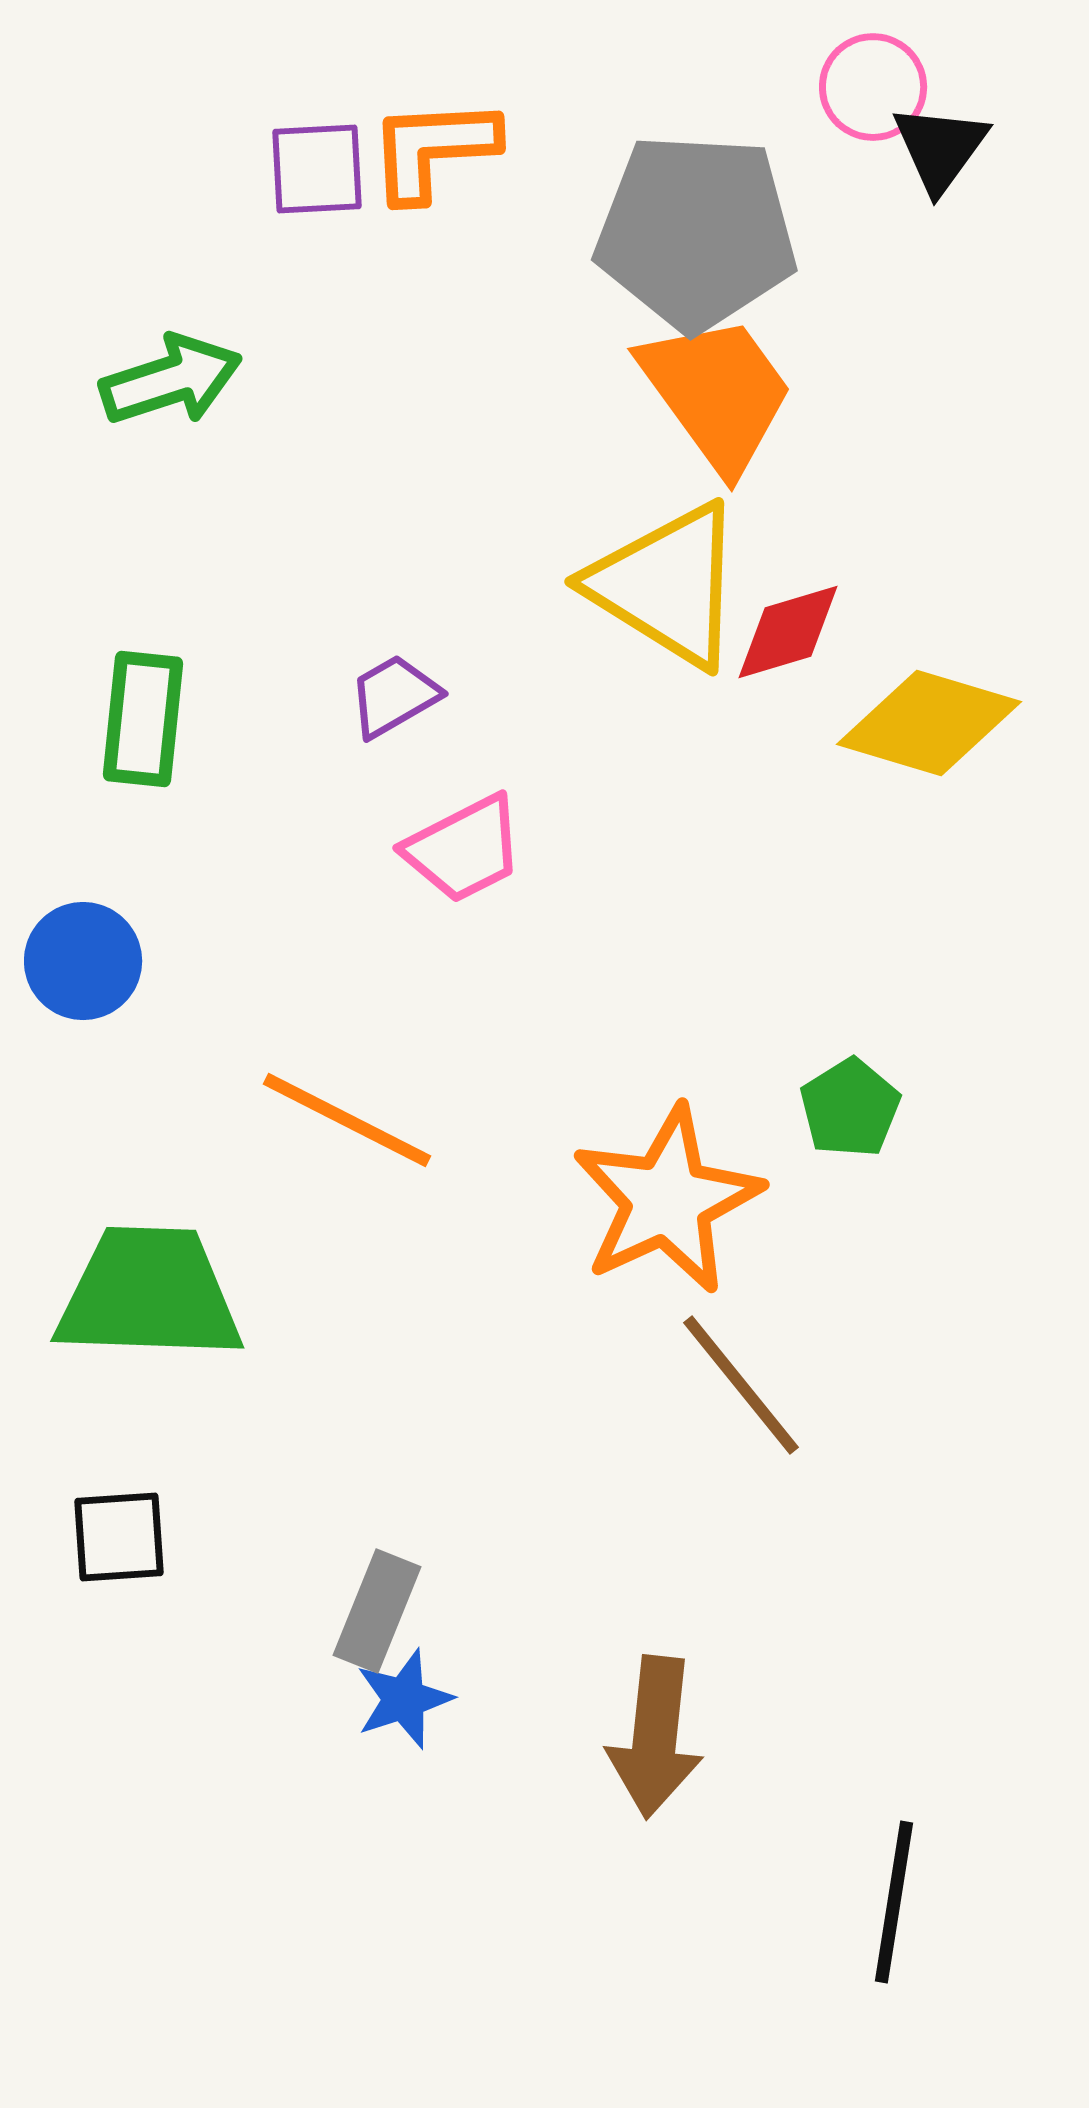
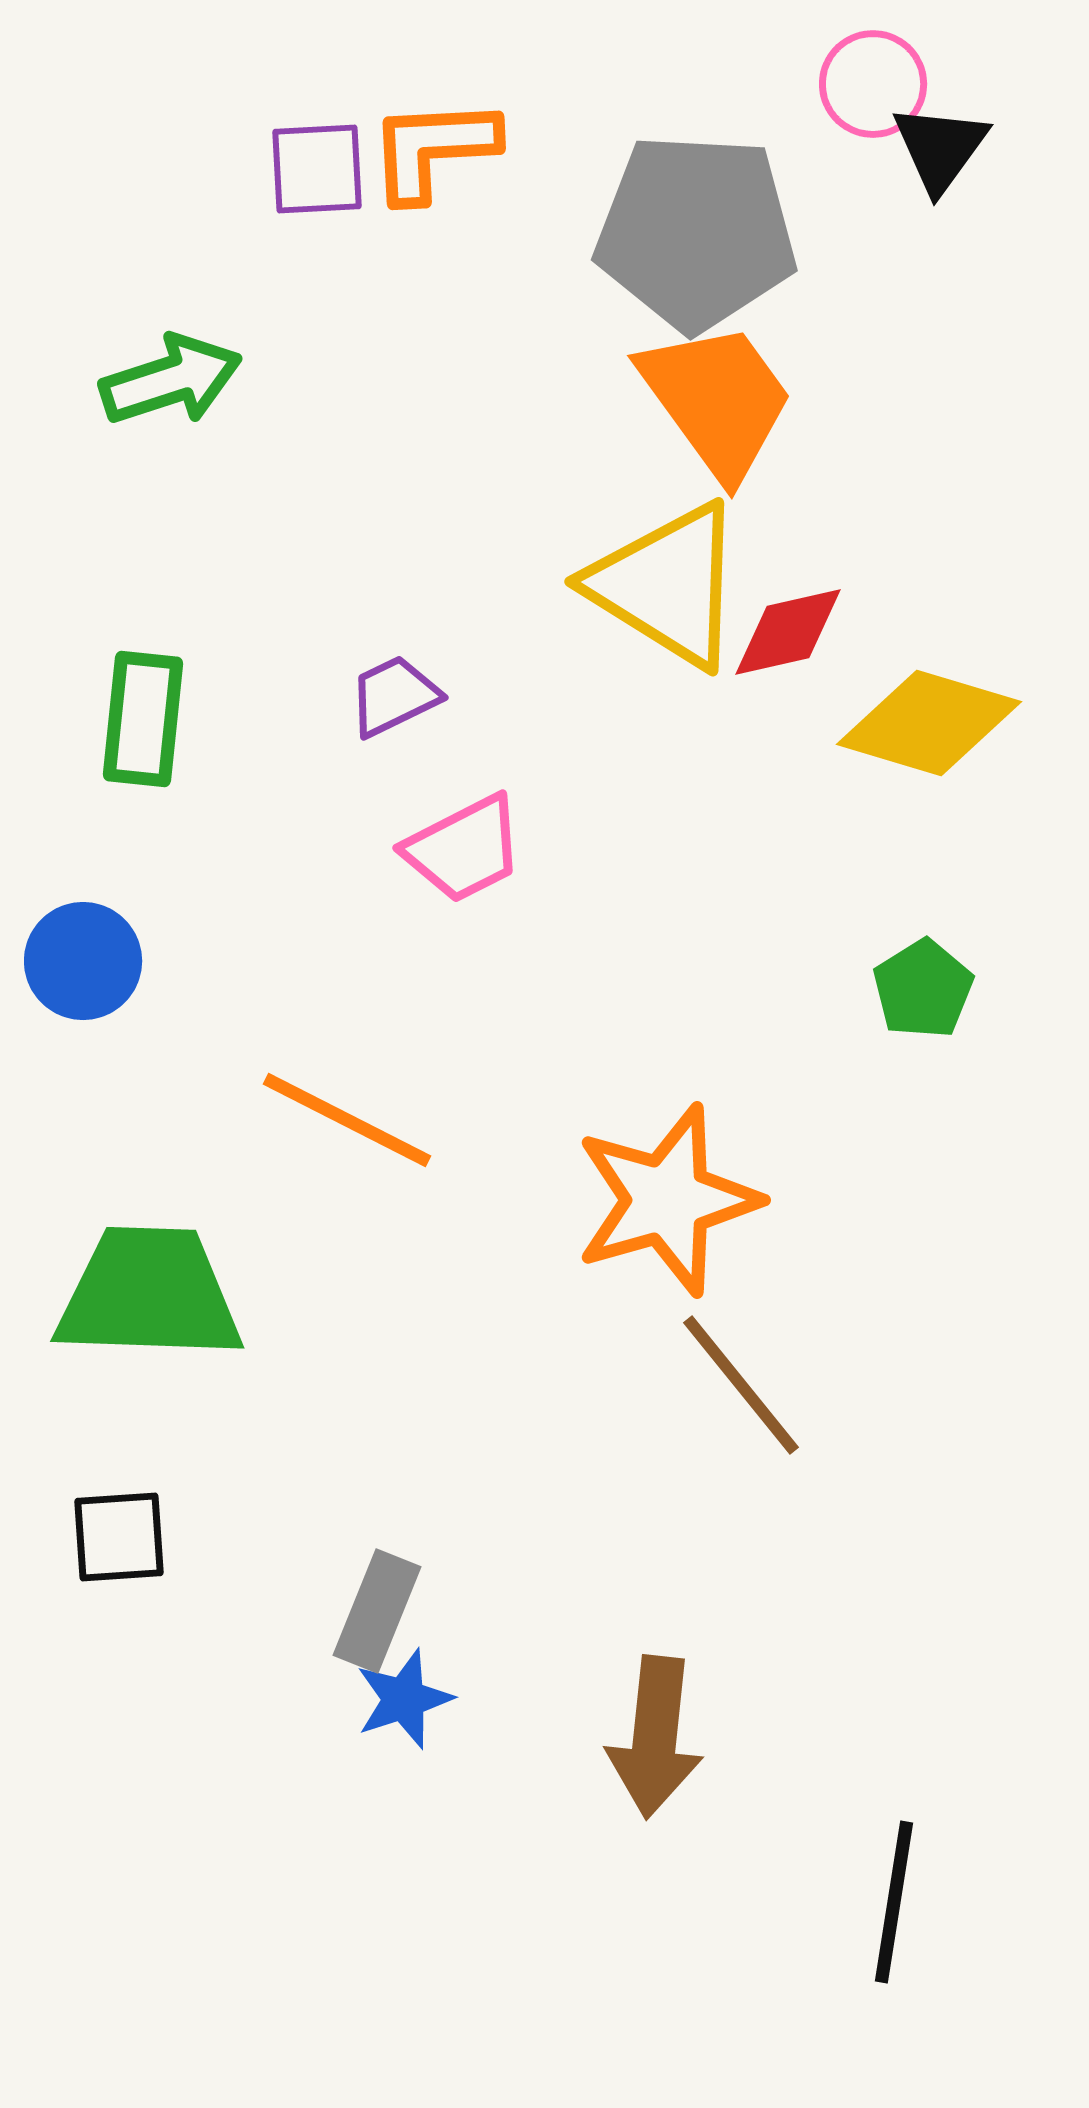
pink circle: moved 3 px up
orange trapezoid: moved 7 px down
red diamond: rotated 4 degrees clockwise
purple trapezoid: rotated 4 degrees clockwise
green pentagon: moved 73 px right, 119 px up
orange star: rotated 9 degrees clockwise
